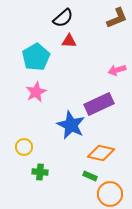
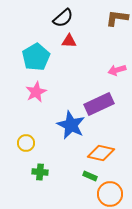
brown L-shape: rotated 150 degrees counterclockwise
yellow circle: moved 2 px right, 4 px up
